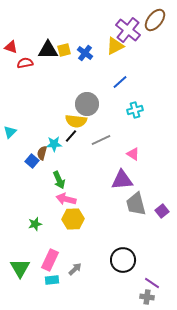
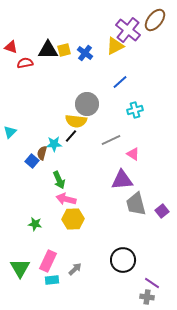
gray line: moved 10 px right
green star: rotated 24 degrees clockwise
pink rectangle: moved 2 px left, 1 px down
